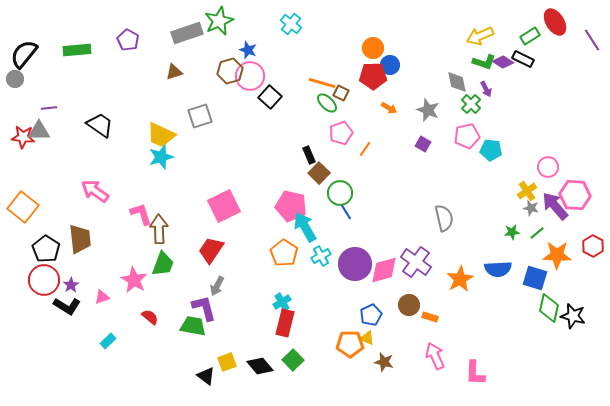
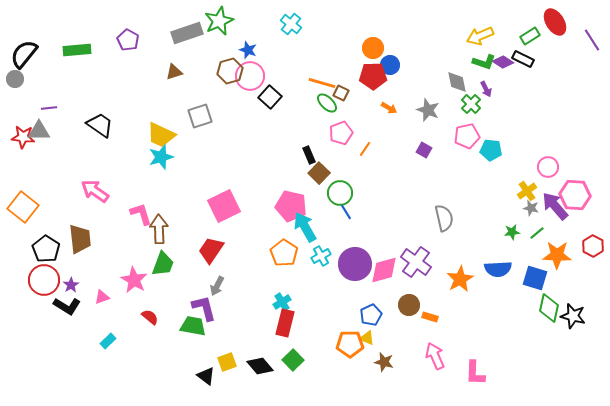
purple square at (423, 144): moved 1 px right, 6 px down
